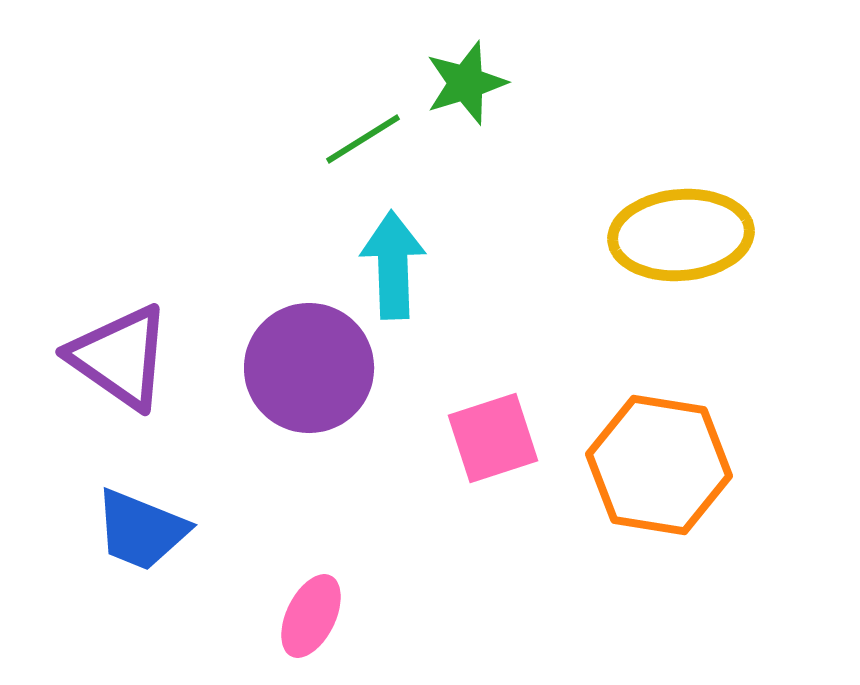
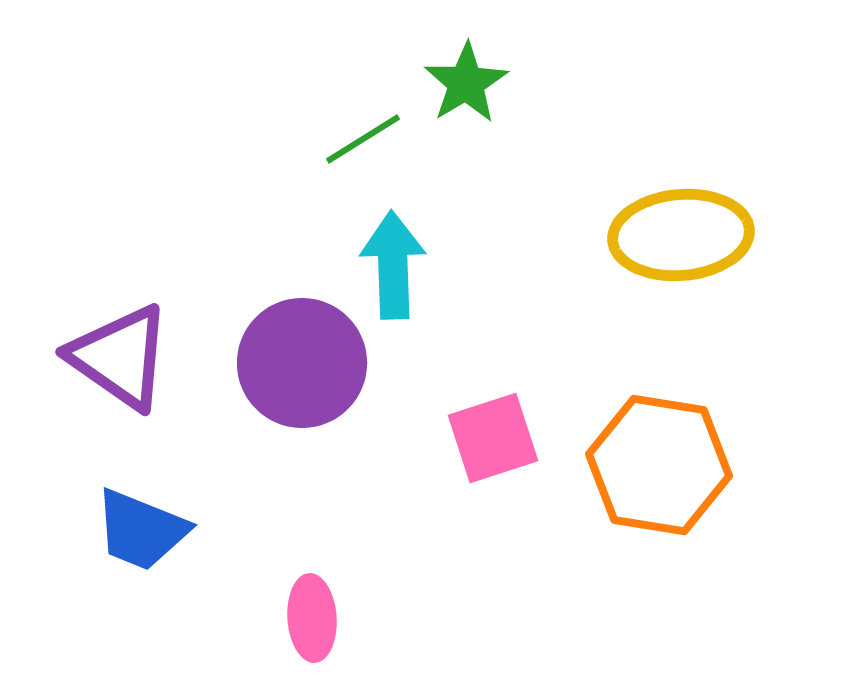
green star: rotated 14 degrees counterclockwise
purple circle: moved 7 px left, 5 px up
pink ellipse: moved 1 px right, 2 px down; rotated 30 degrees counterclockwise
